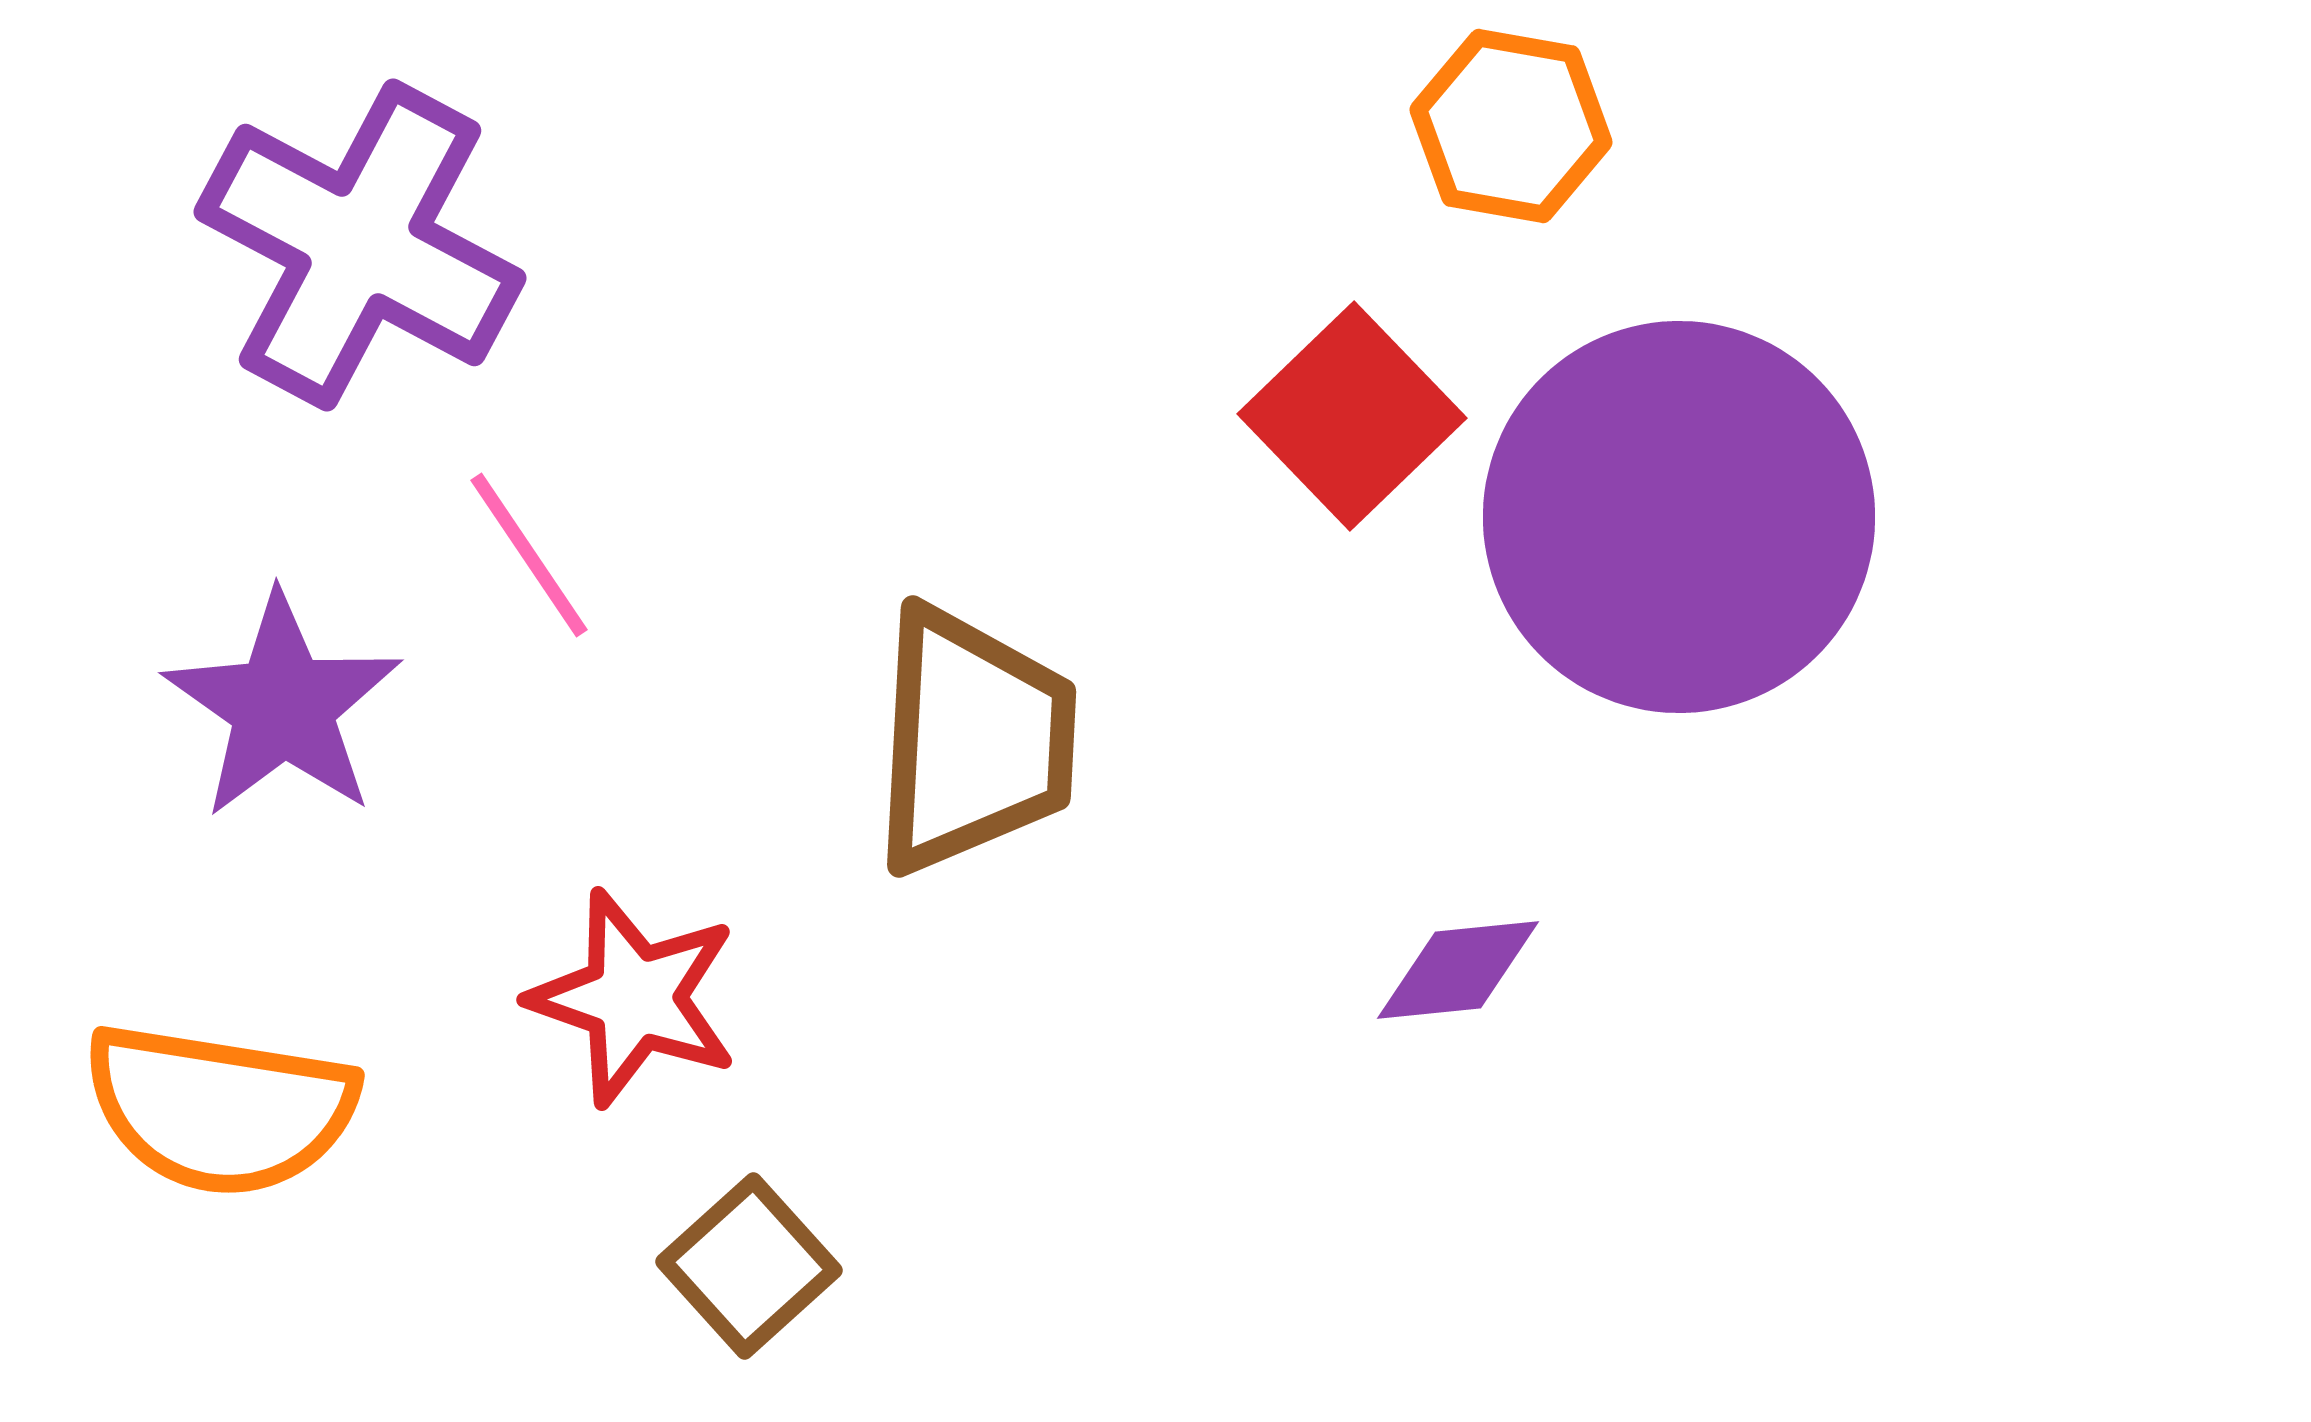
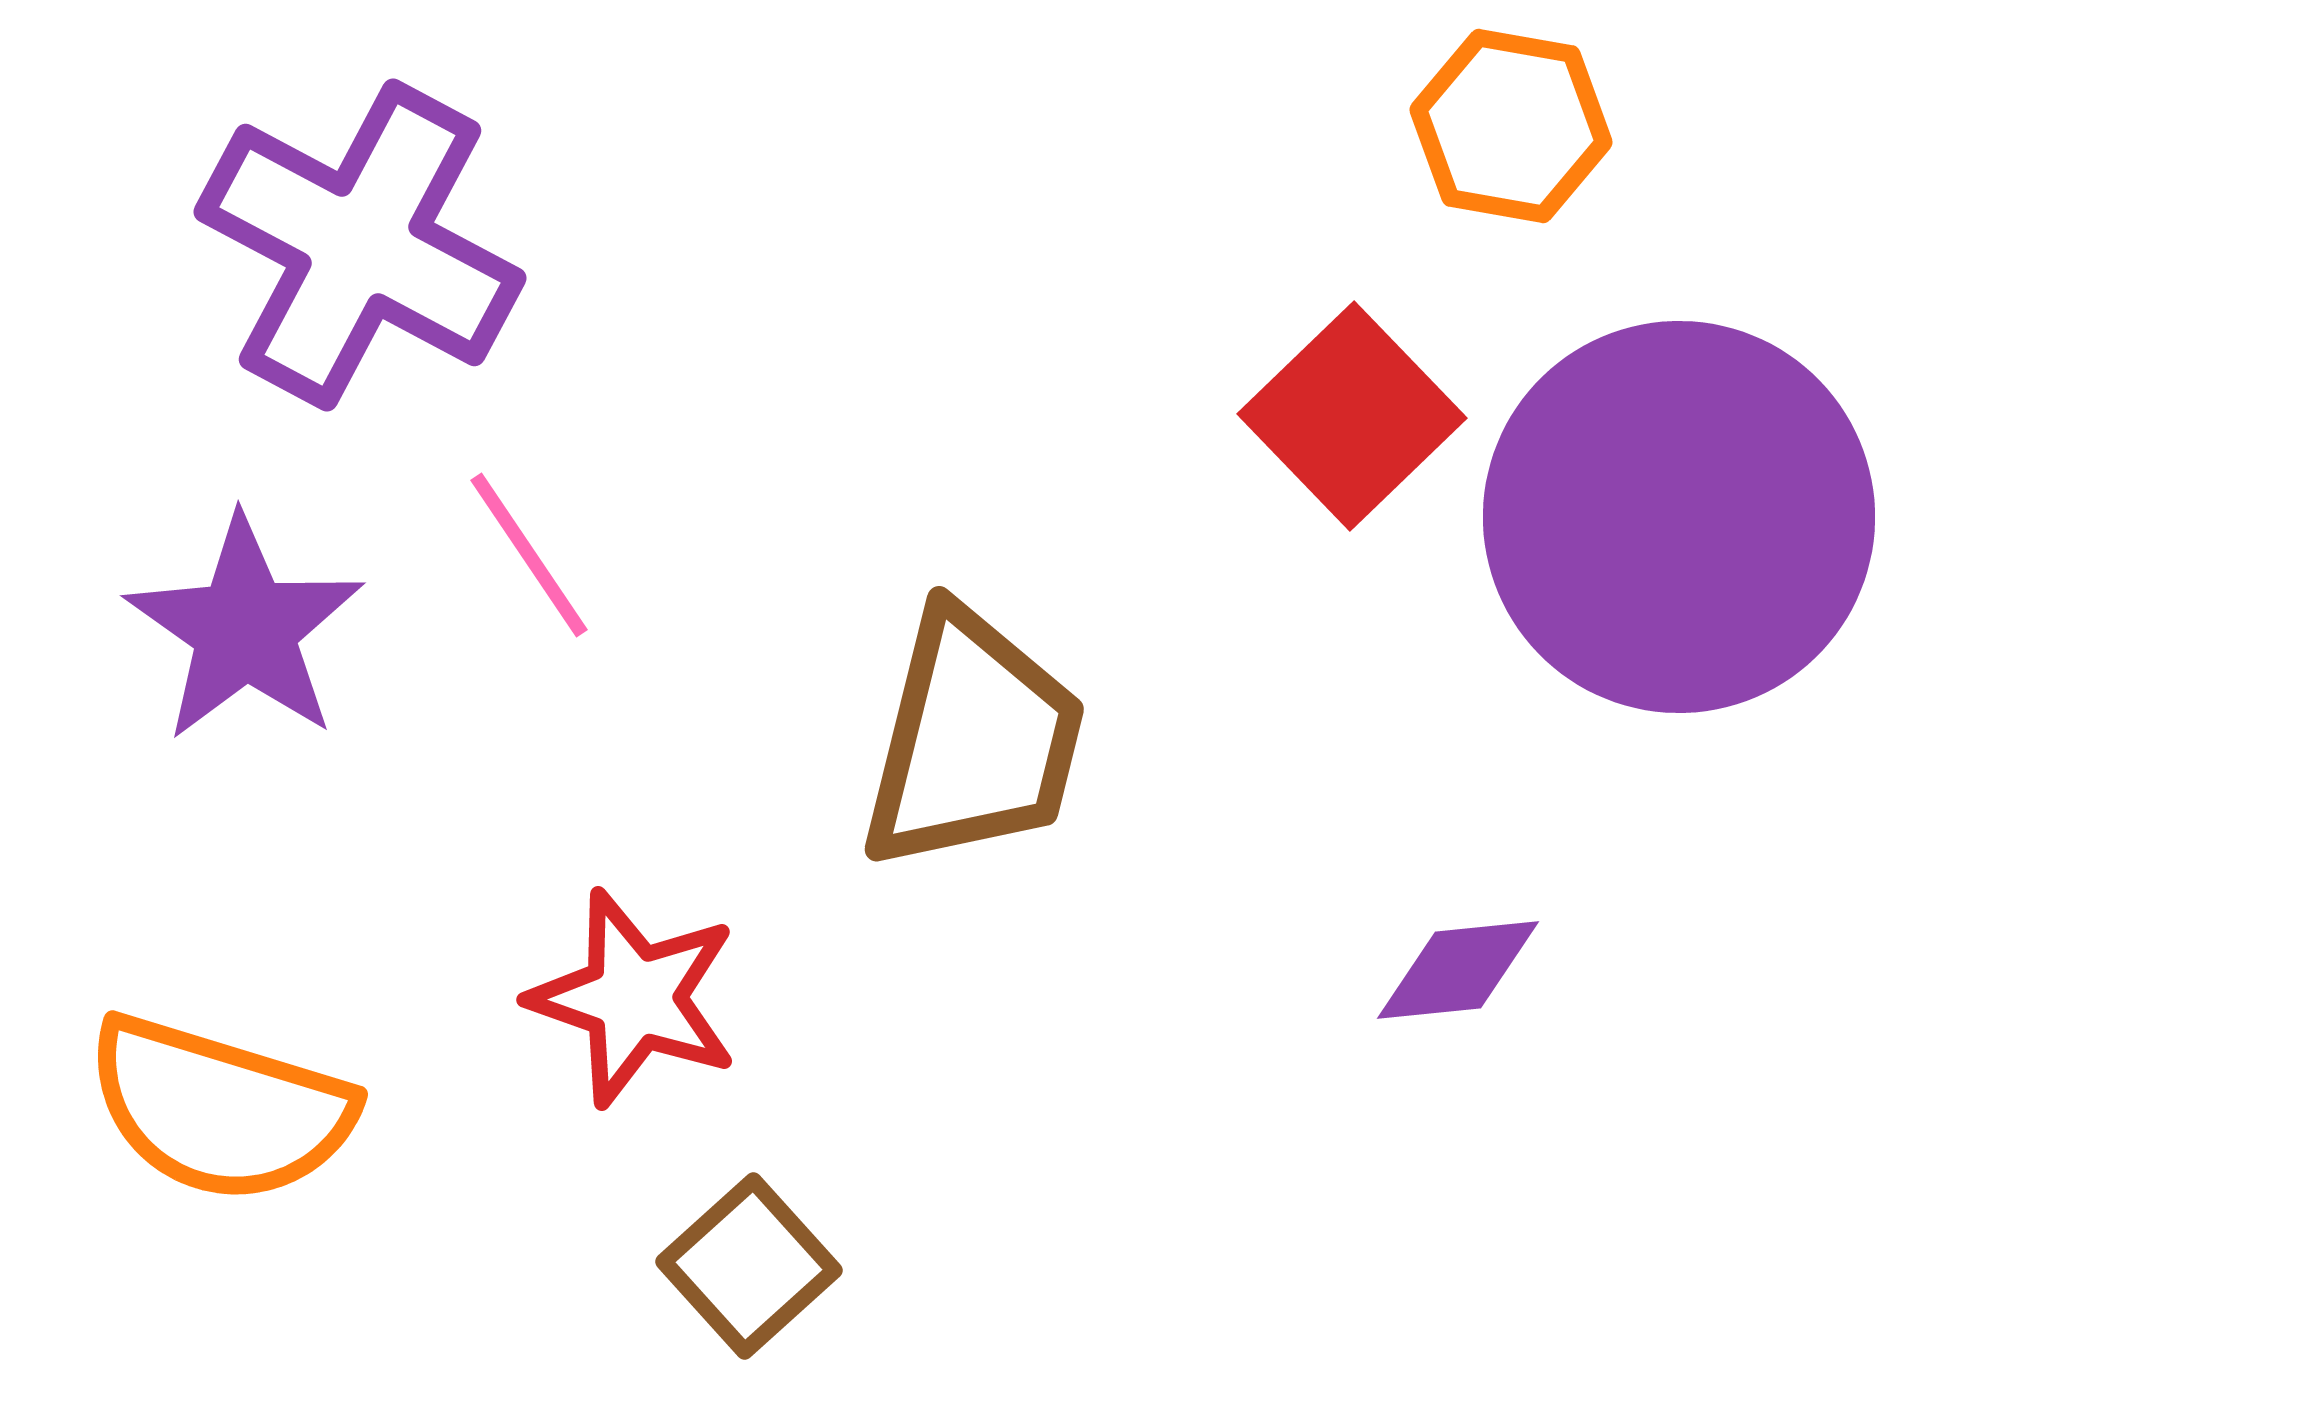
purple star: moved 38 px left, 77 px up
brown trapezoid: rotated 11 degrees clockwise
orange semicircle: rotated 8 degrees clockwise
